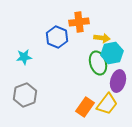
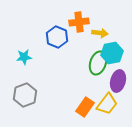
yellow arrow: moved 2 px left, 5 px up
green ellipse: rotated 35 degrees clockwise
